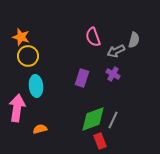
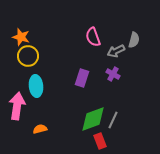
pink arrow: moved 2 px up
